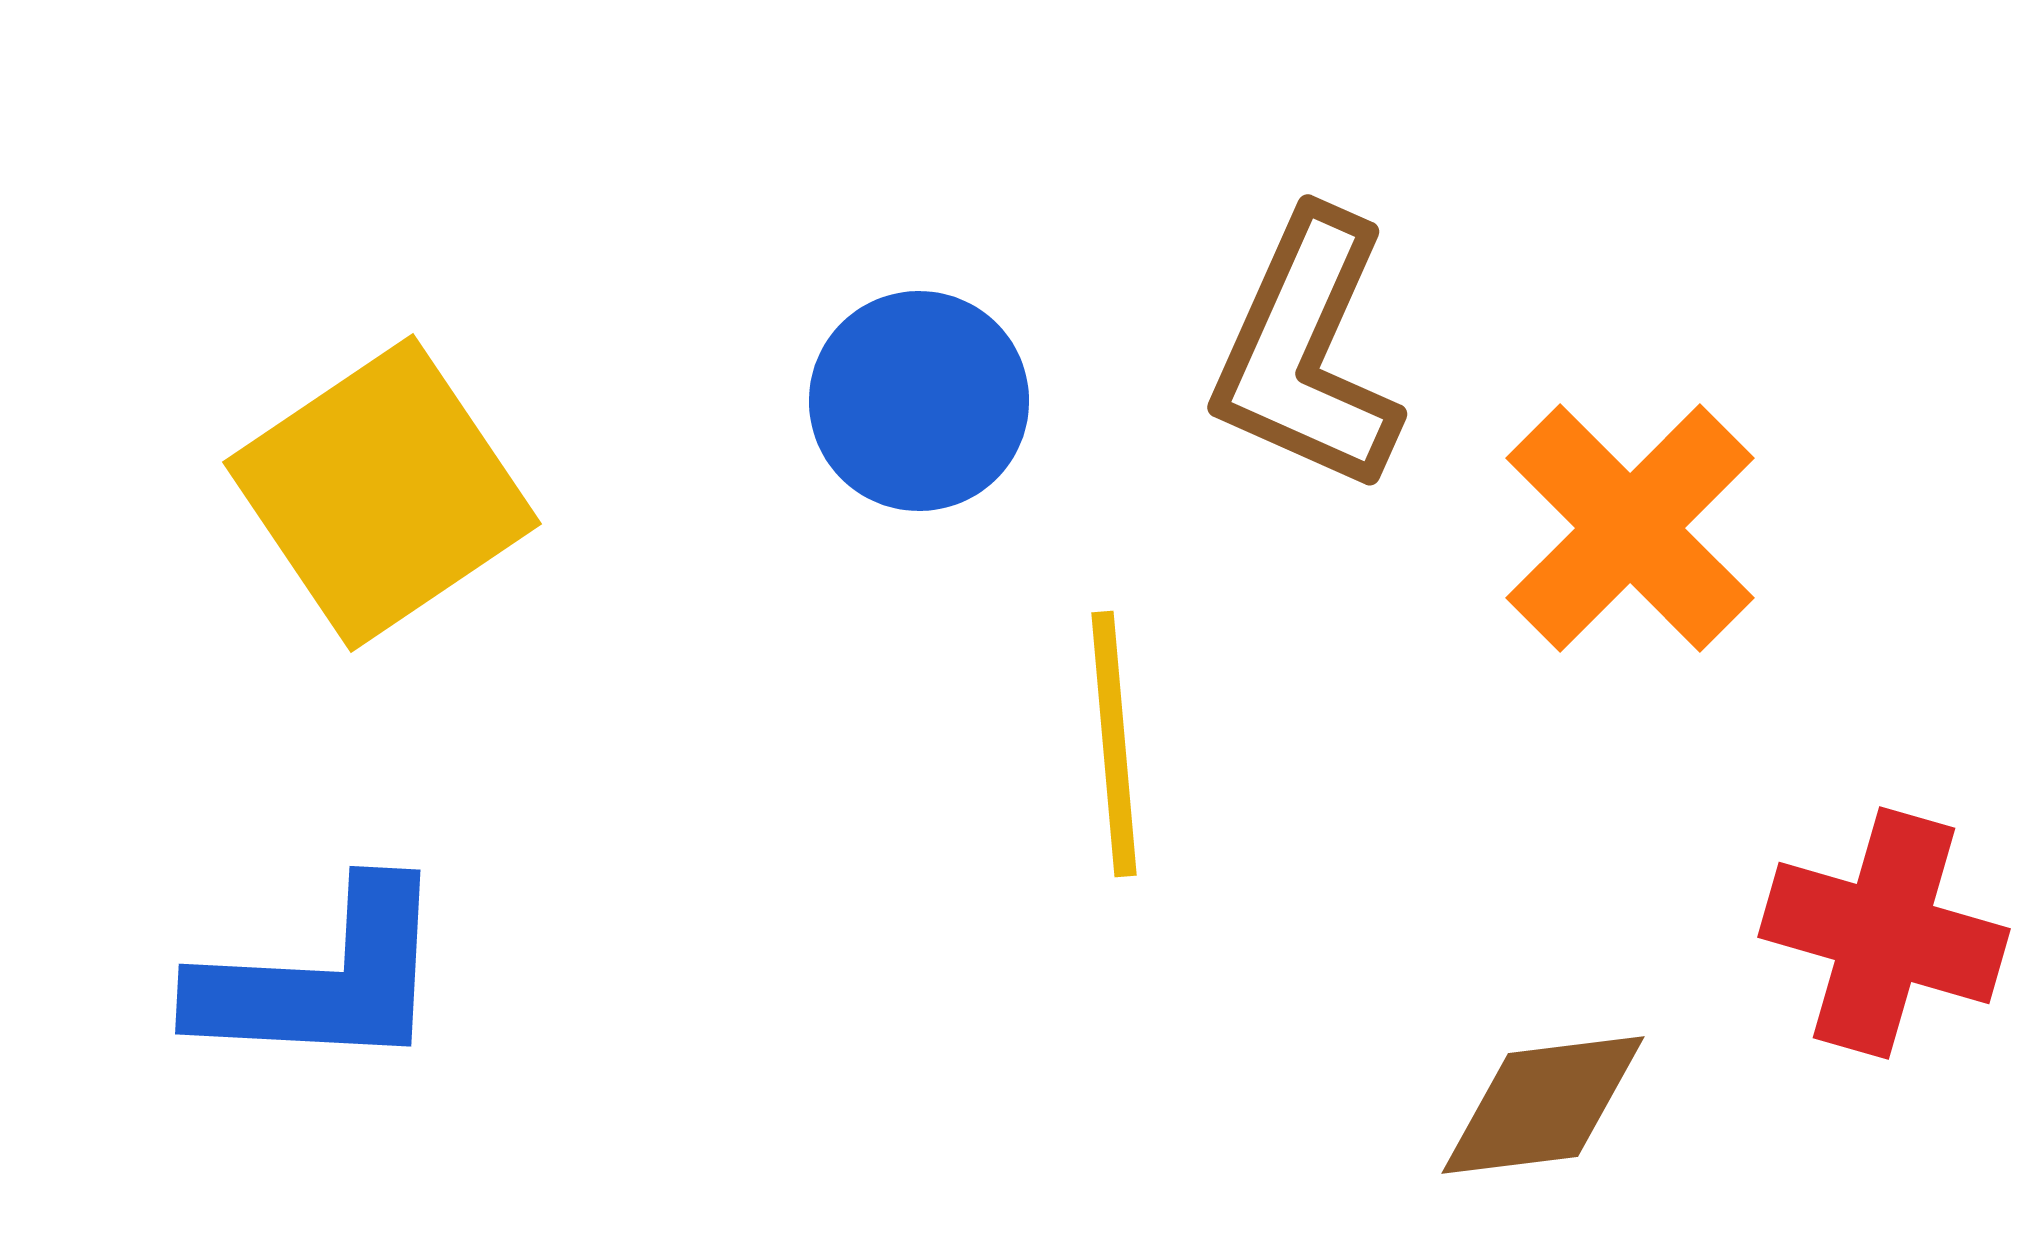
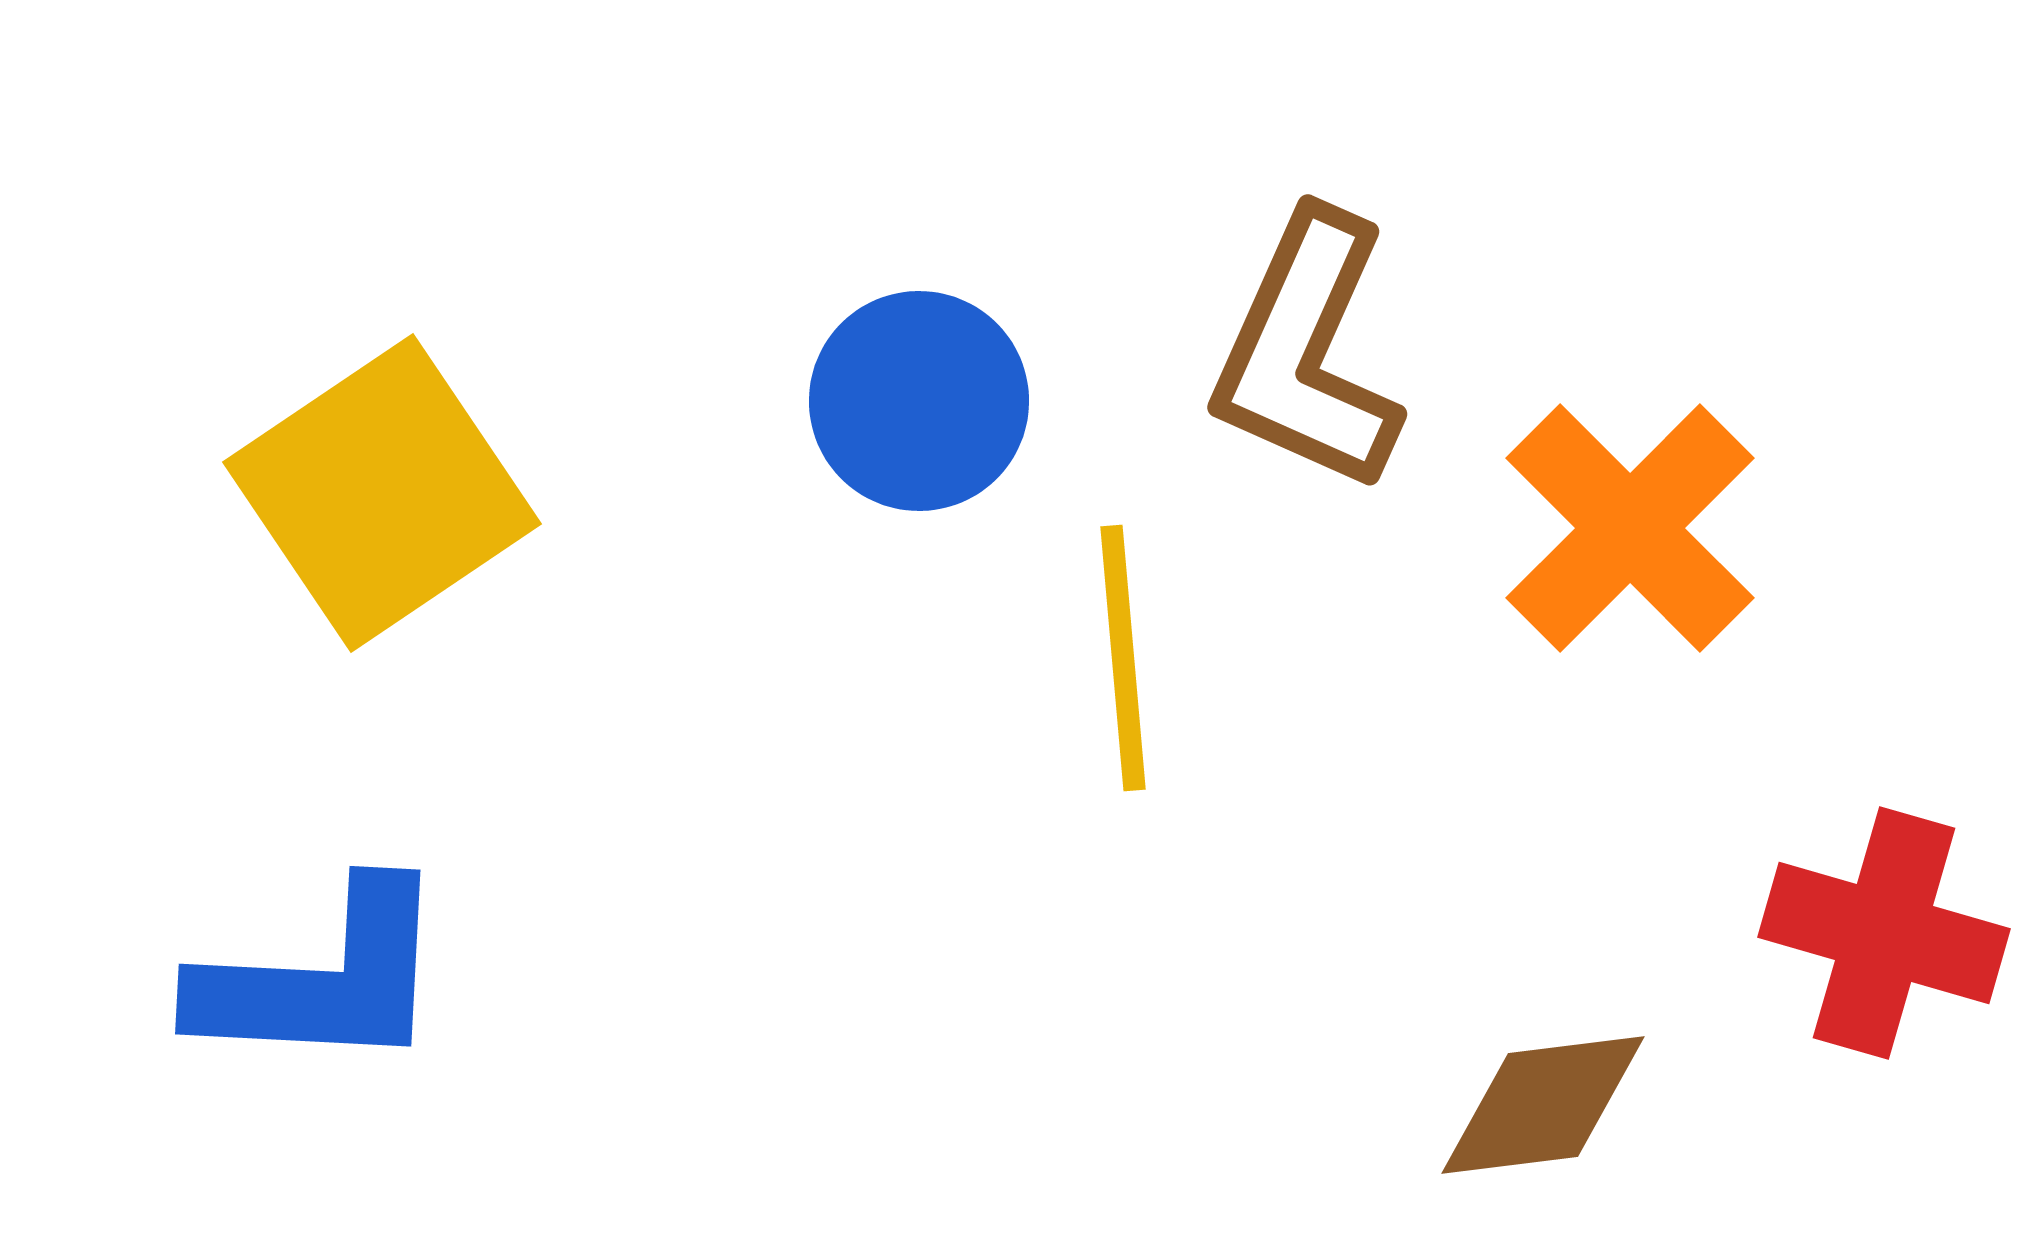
yellow line: moved 9 px right, 86 px up
